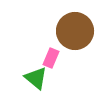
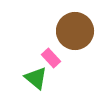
pink rectangle: rotated 66 degrees counterclockwise
